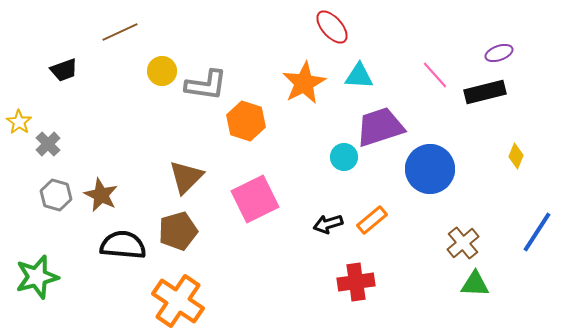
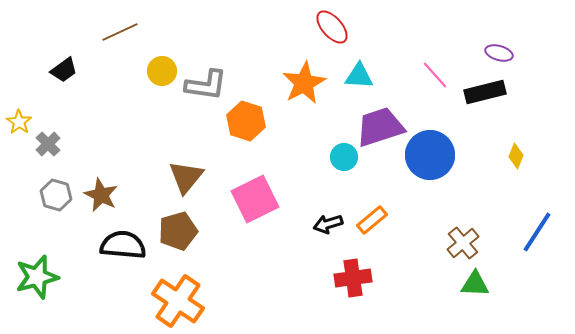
purple ellipse: rotated 36 degrees clockwise
black trapezoid: rotated 16 degrees counterclockwise
blue circle: moved 14 px up
brown triangle: rotated 6 degrees counterclockwise
red cross: moved 3 px left, 4 px up
